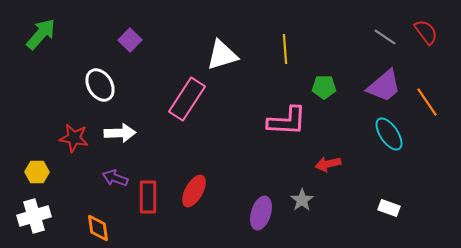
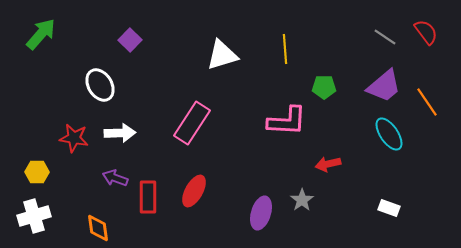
pink rectangle: moved 5 px right, 24 px down
